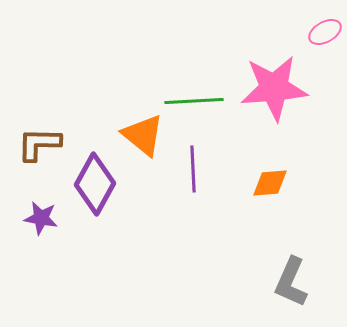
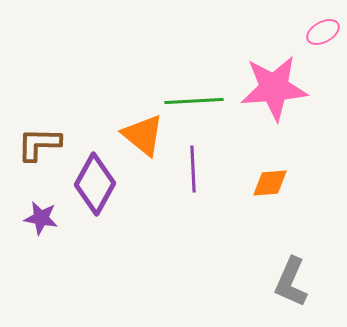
pink ellipse: moved 2 px left
